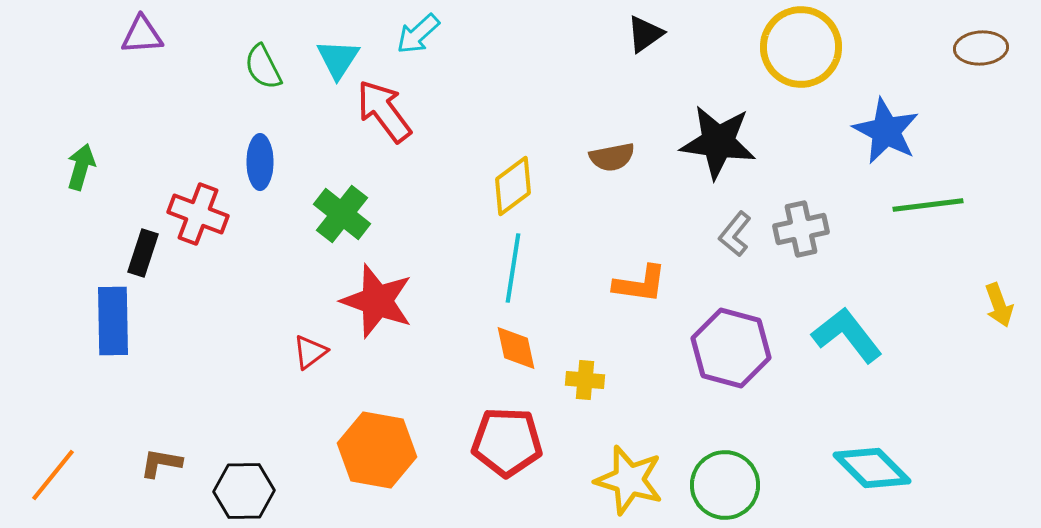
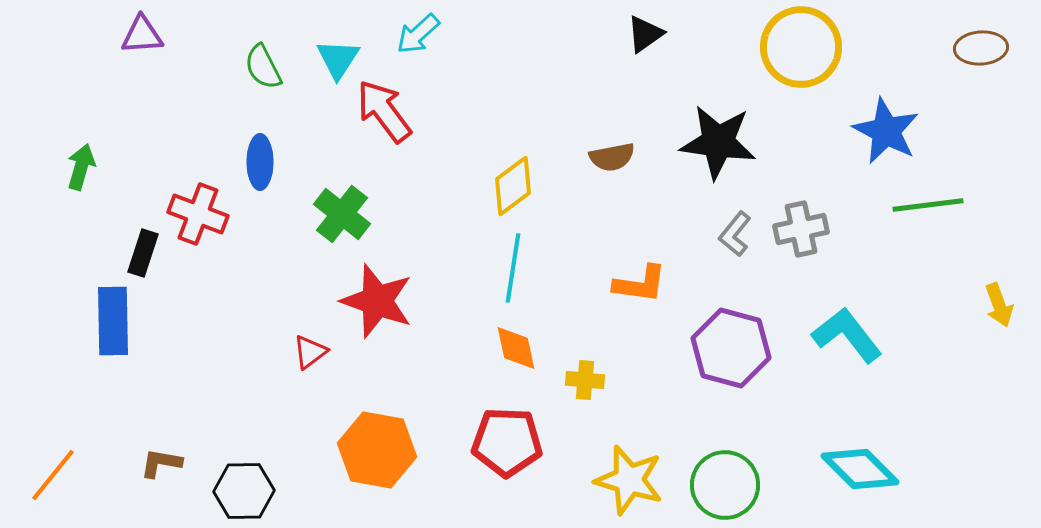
cyan diamond: moved 12 px left, 1 px down
